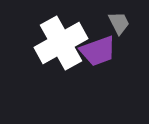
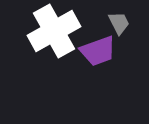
white cross: moved 7 px left, 12 px up
